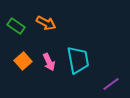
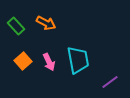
green rectangle: rotated 12 degrees clockwise
purple line: moved 1 px left, 2 px up
